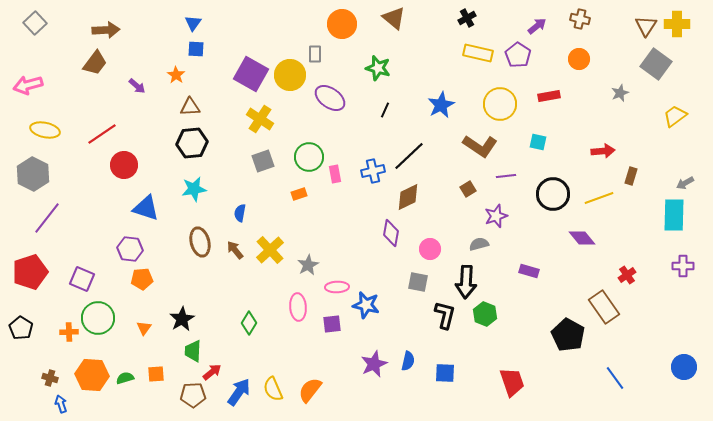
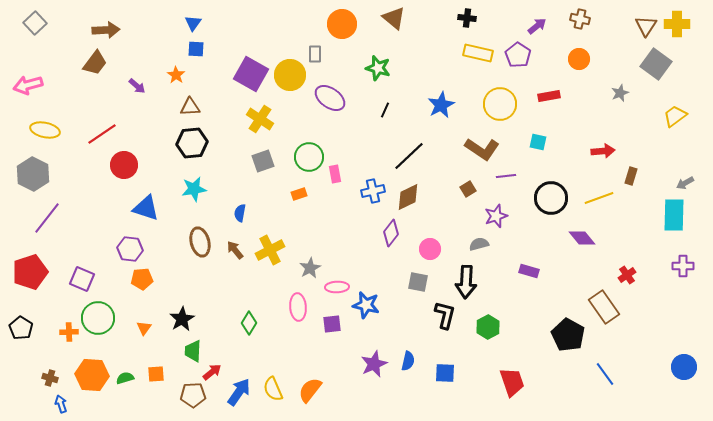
black cross at (467, 18): rotated 36 degrees clockwise
brown L-shape at (480, 146): moved 2 px right, 3 px down
blue cross at (373, 171): moved 20 px down
black circle at (553, 194): moved 2 px left, 4 px down
purple diamond at (391, 233): rotated 28 degrees clockwise
yellow cross at (270, 250): rotated 16 degrees clockwise
gray star at (308, 265): moved 2 px right, 3 px down
green hexagon at (485, 314): moved 3 px right, 13 px down; rotated 10 degrees clockwise
blue line at (615, 378): moved 10 px left, 4 px up
